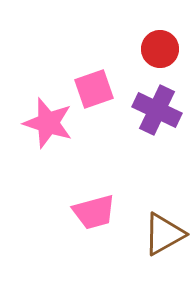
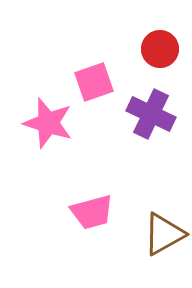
pink square: moved 7 px up
purple cross: moved 6 px left, 4 px down
pink trapezoid: moved 2 px left
